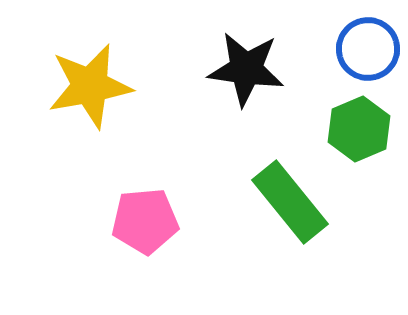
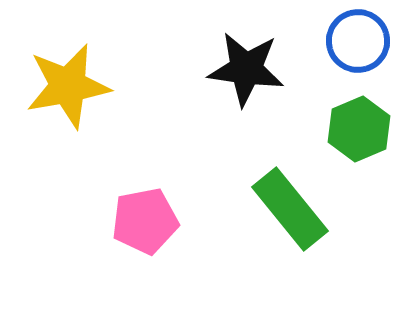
blue circle: moved 10 px left, 8 px up
yellow star: moved 22 px left
green rectangle: moved 7 px down
pink pentagon: rotated 6 degrees counterclockwise
